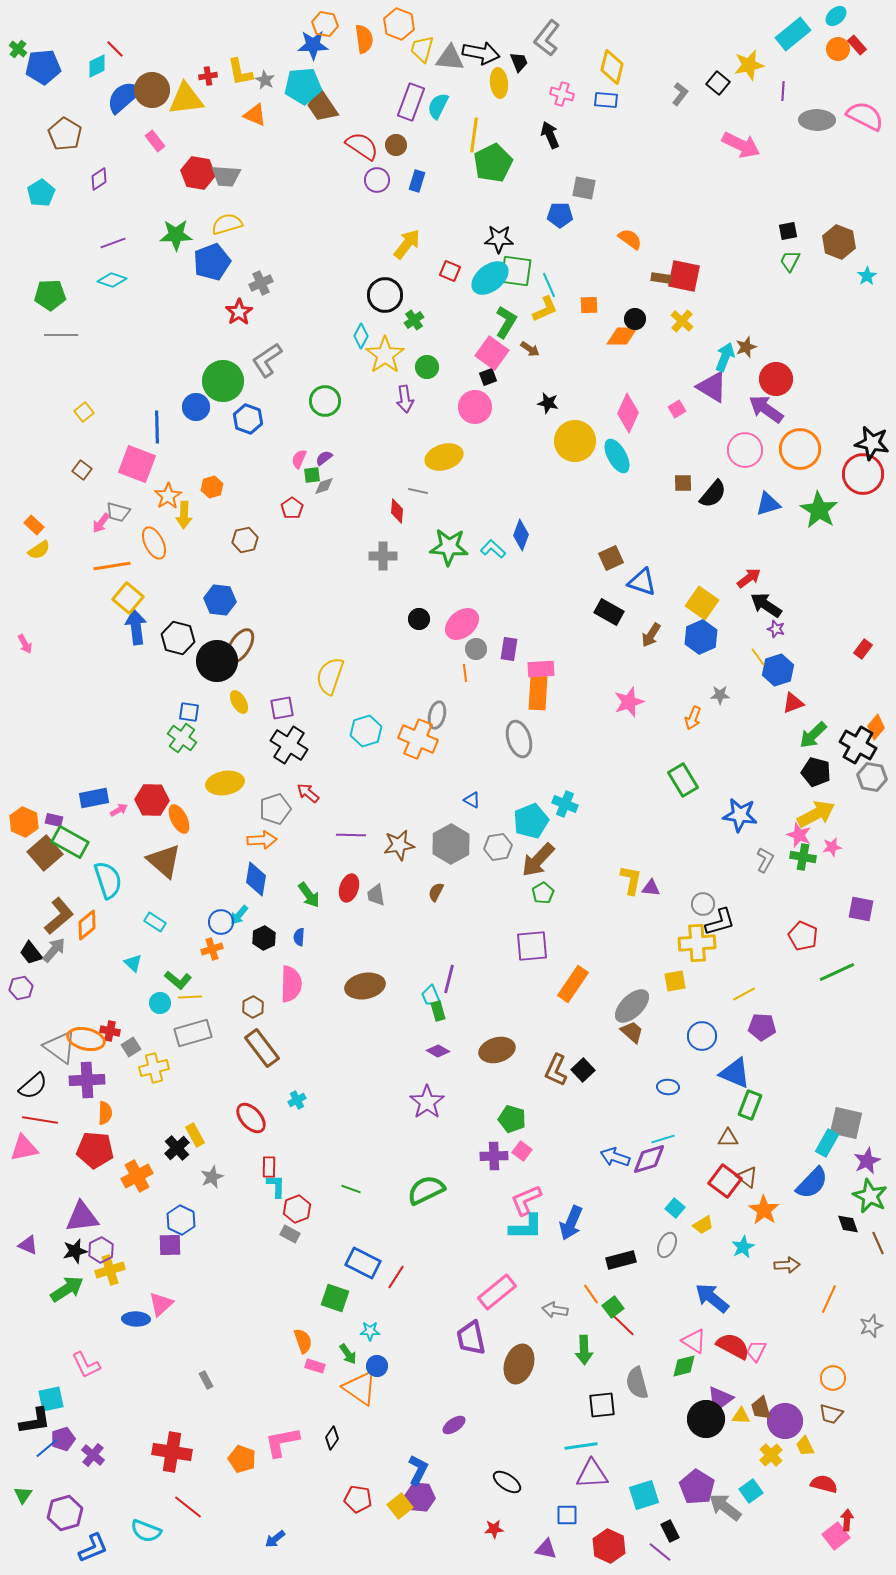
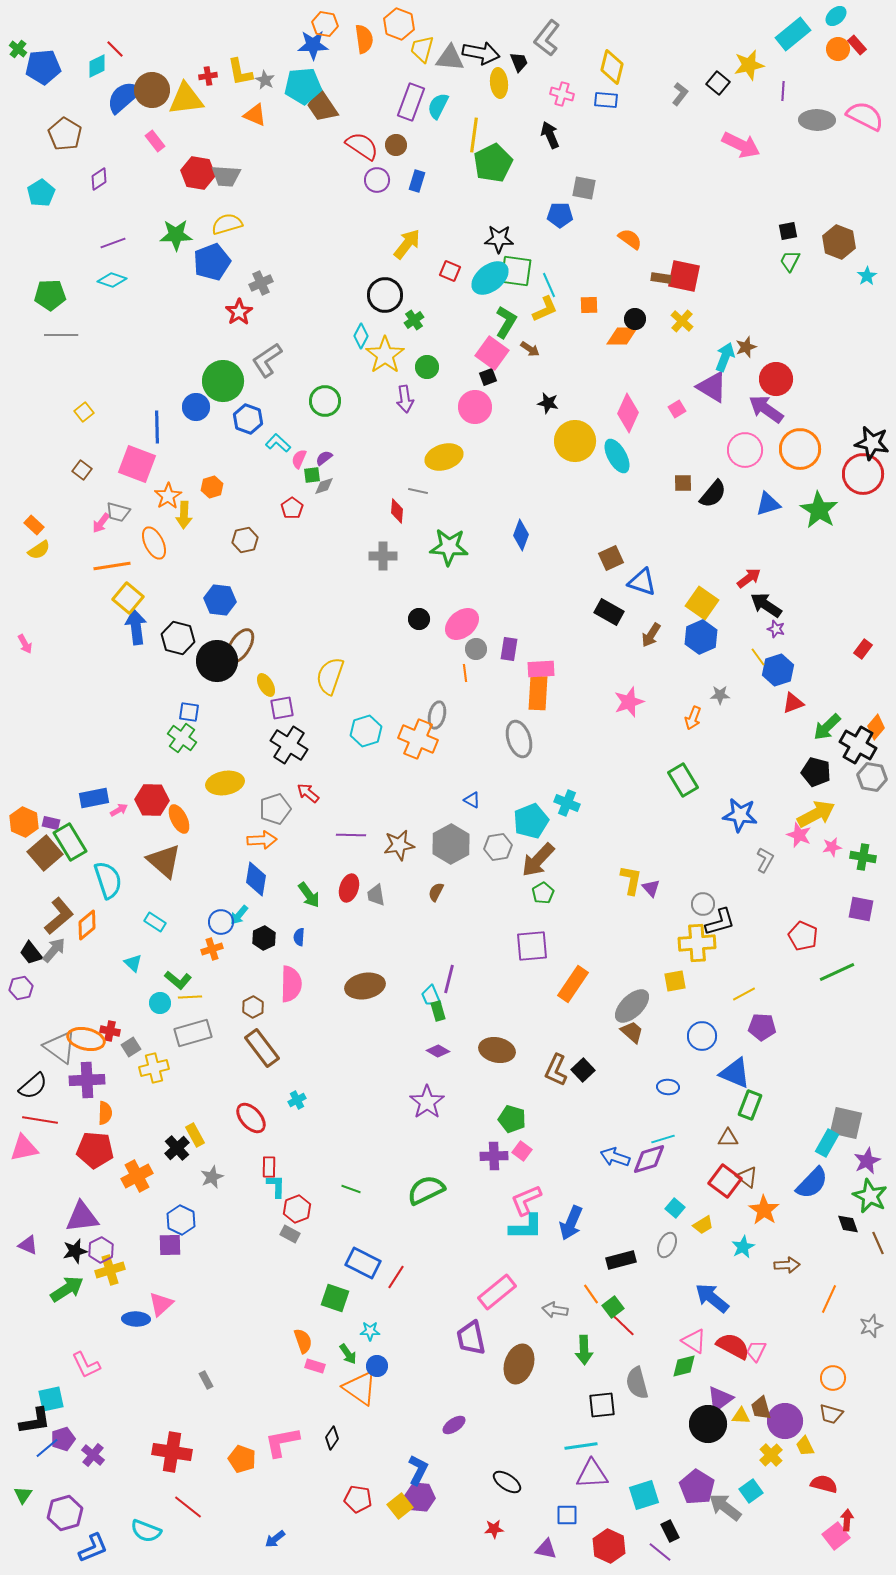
cyan L-shape at (493, 549): moved 215 px left, 106 px up
yellow ellipse at (239, 702): moved 27 px right, 17 px up
green arrow at (813, 735): moved 14 px right, 8 px up
cyan cross at (565, 804): moved 2 px right, 1 px up
purple rectangle at (54, 820): moved 3 px left, 3 px down
green rectangle at (70, 842): rotated 30 degrees clockwise
green cross at (803, 857): moved 60 px right
purple triangle at (651, 888): rotated 42 degrees clockwise
brown ellipse at (497, 1050): rotated 28 degrees clockwise
black circle at (706, 1419): moved 2 px right, 5 px down
